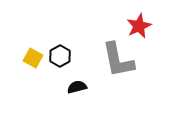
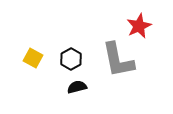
black hexagon: moved 11 px right, 3 px down
